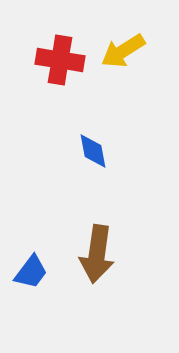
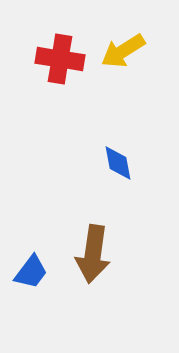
red cross: moved 1 px up
blue diamond: moved 25 px right, 12 px down
brown arrow: moved 4 px left
